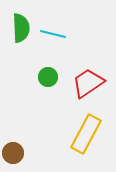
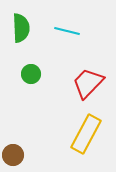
cyan line: moved 14 px right, 3 px up
green circle: moved 17 px left, 3 px up
red trapezoid: rotated 12 degrees counterclockwise
brown circle: moved 2 px down
